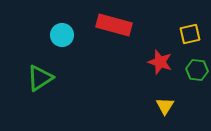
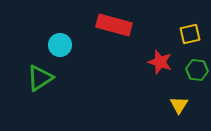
cyan circle: moved 2 px left, 10 px down
yellow triangle: moved 14 px right, 1 px up
